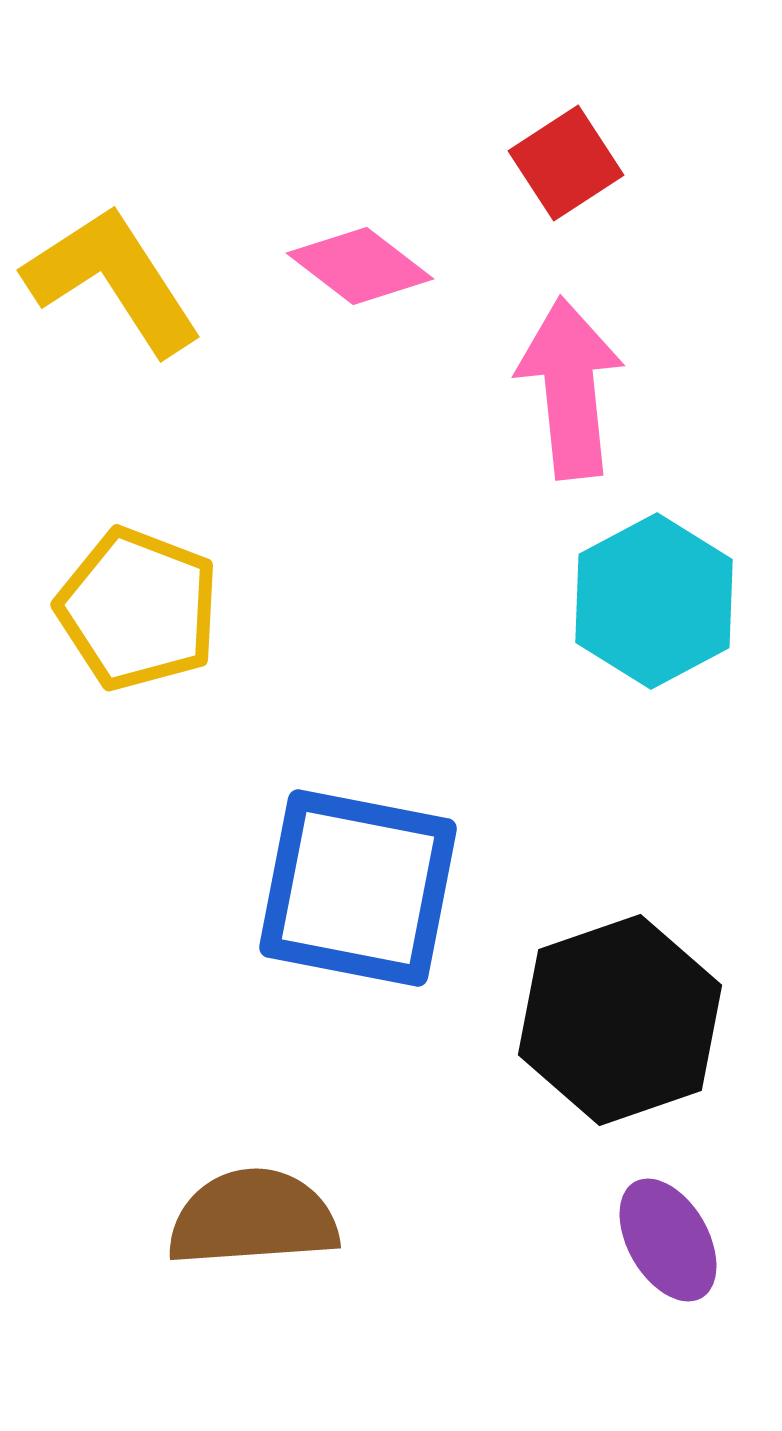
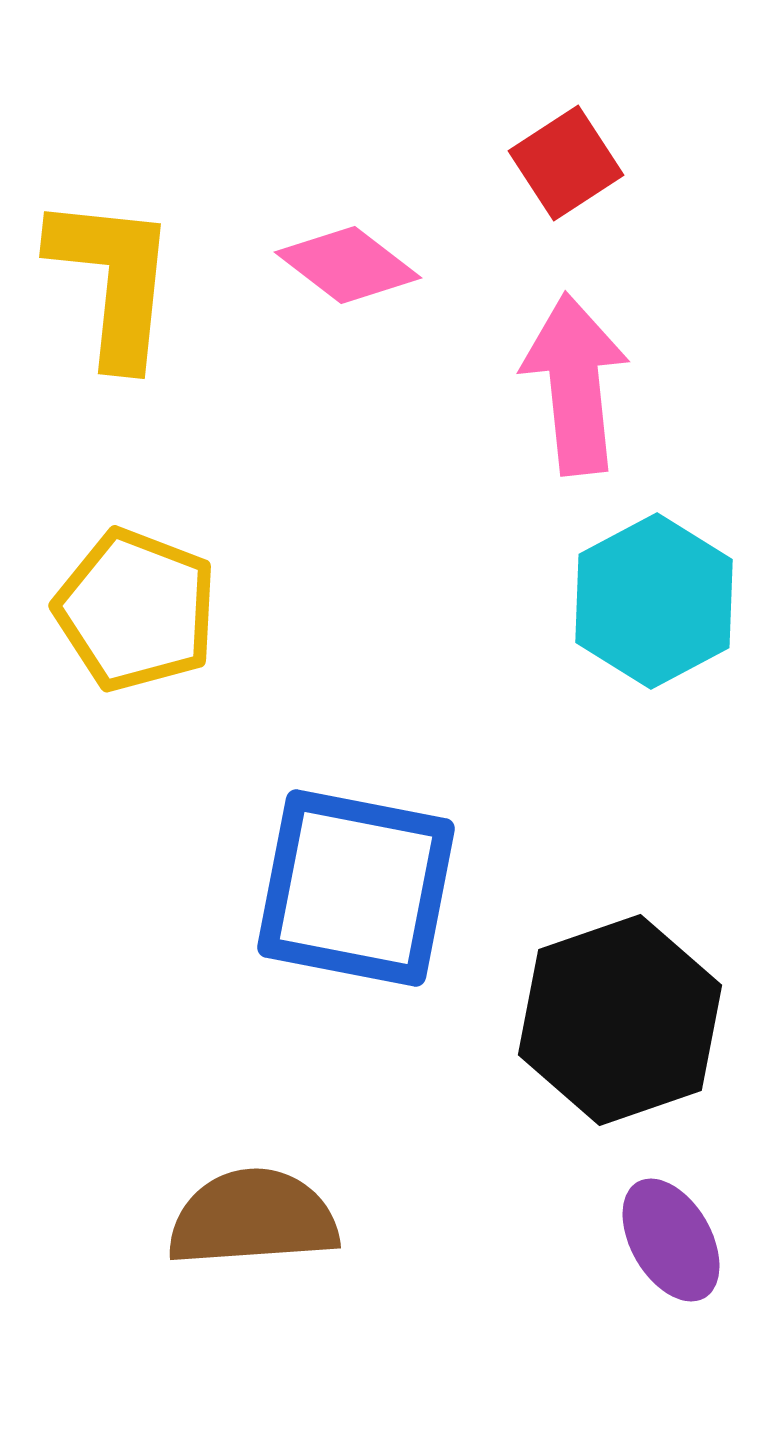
pink diamond: moved 12 px left, 1 px up
yellow L-shape: rotated 39 degrees clockwise
pink arrow: moved 5 px right, 4 px up
yellow pentagon: moved 2 px left, 1 px down
blue square: moved 2 px left
purple ellipse: moved 3 px right
